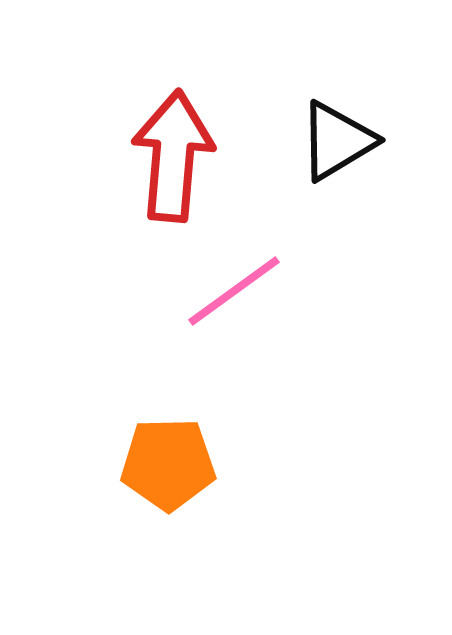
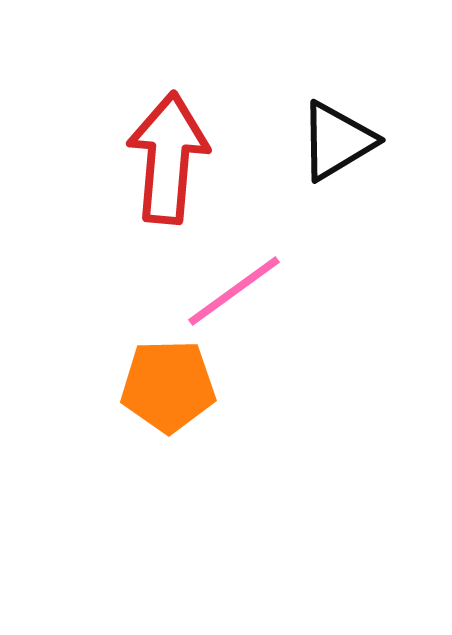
red arrow: moved 5 px left, 2 px down
orange pentagon: moved 78 px up
